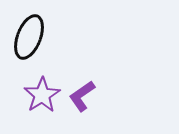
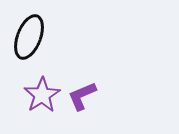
purple L-shape: rotated 12 degrees clockwise
